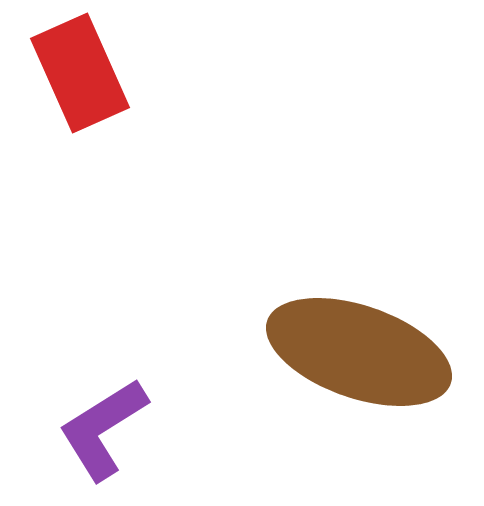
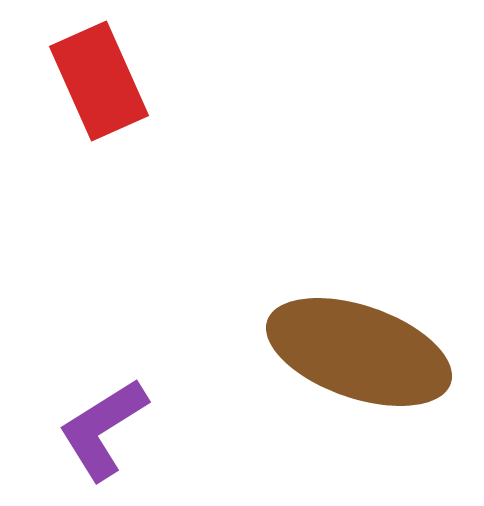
red rectangle: moved 19 px right, 8 px down
